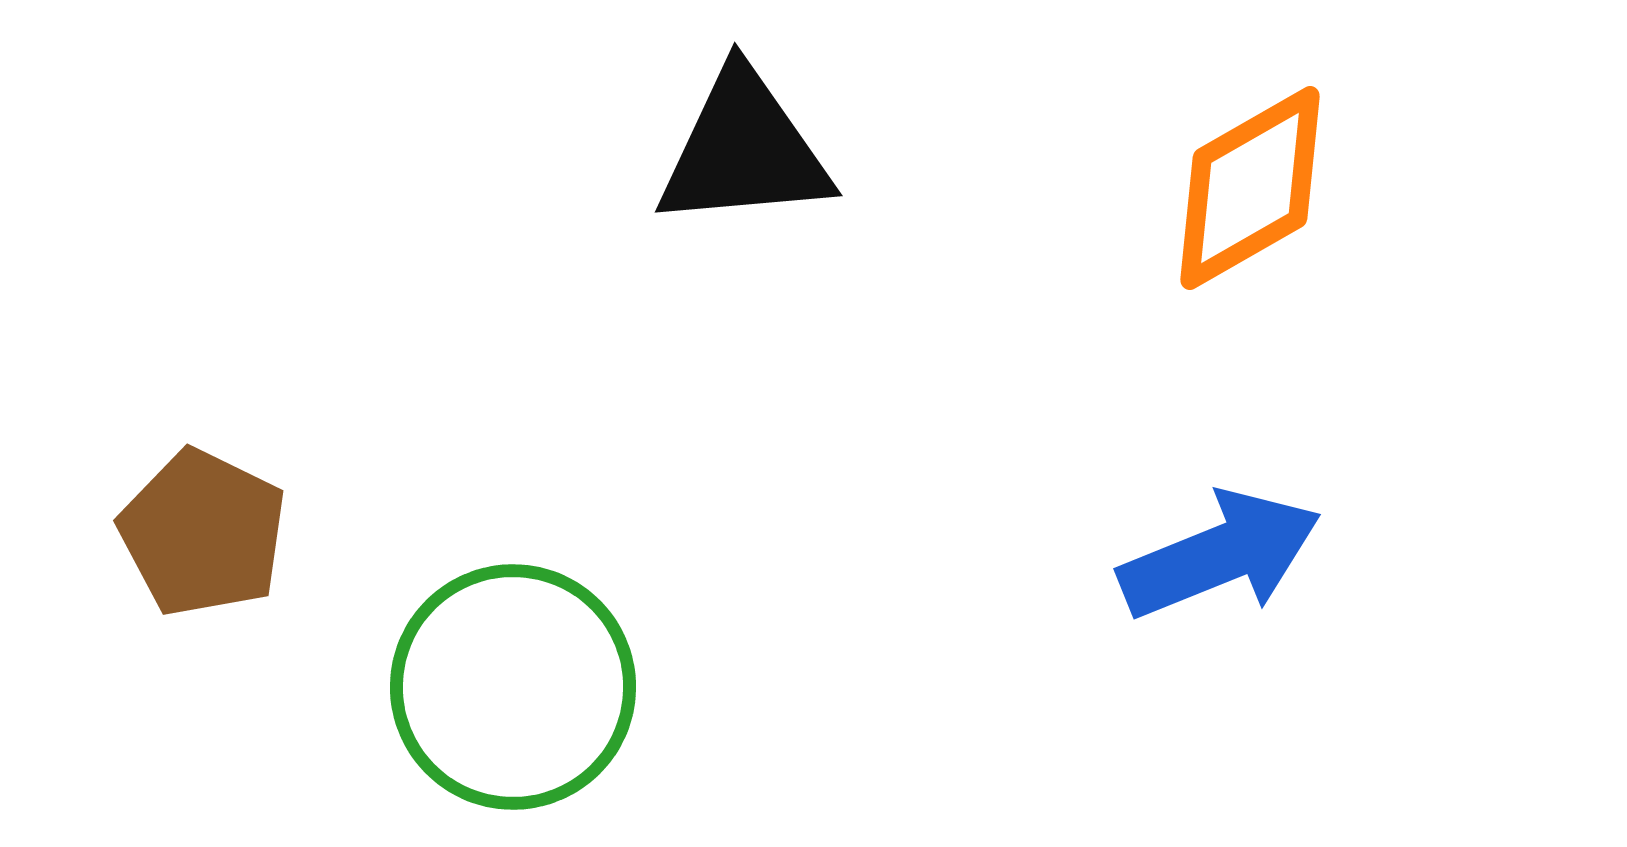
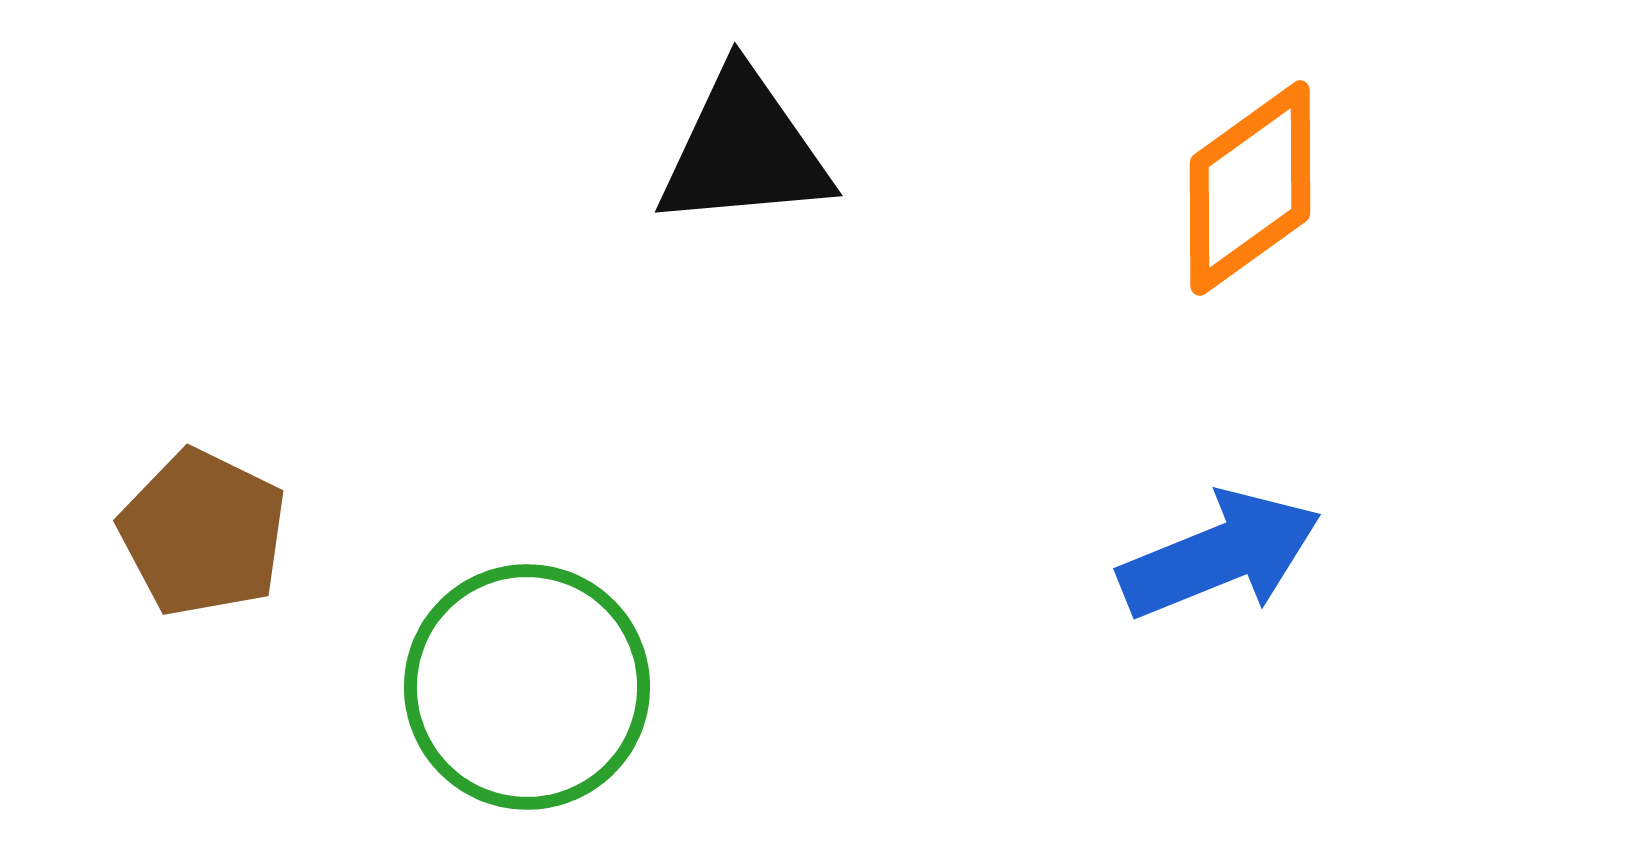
orange diamond: rotated 6 degrees counterclockwise
green circle: moved 14 px right
